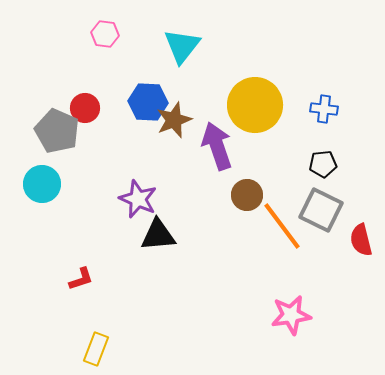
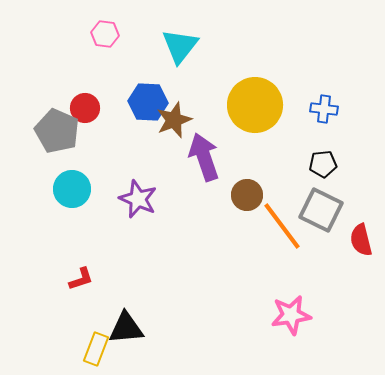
cyan triangle: moved 2 px left
purple arrow: moved 13 px left, 11 px down
cyan circle: moved 30 px right, 5 px down
black triangle: moved 32 px left, 93 px down
